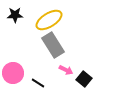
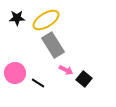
black star: moved 2 px right, 3 px down
yellow ellipse: moved 3 px left
pink circle: moved 2 px right
